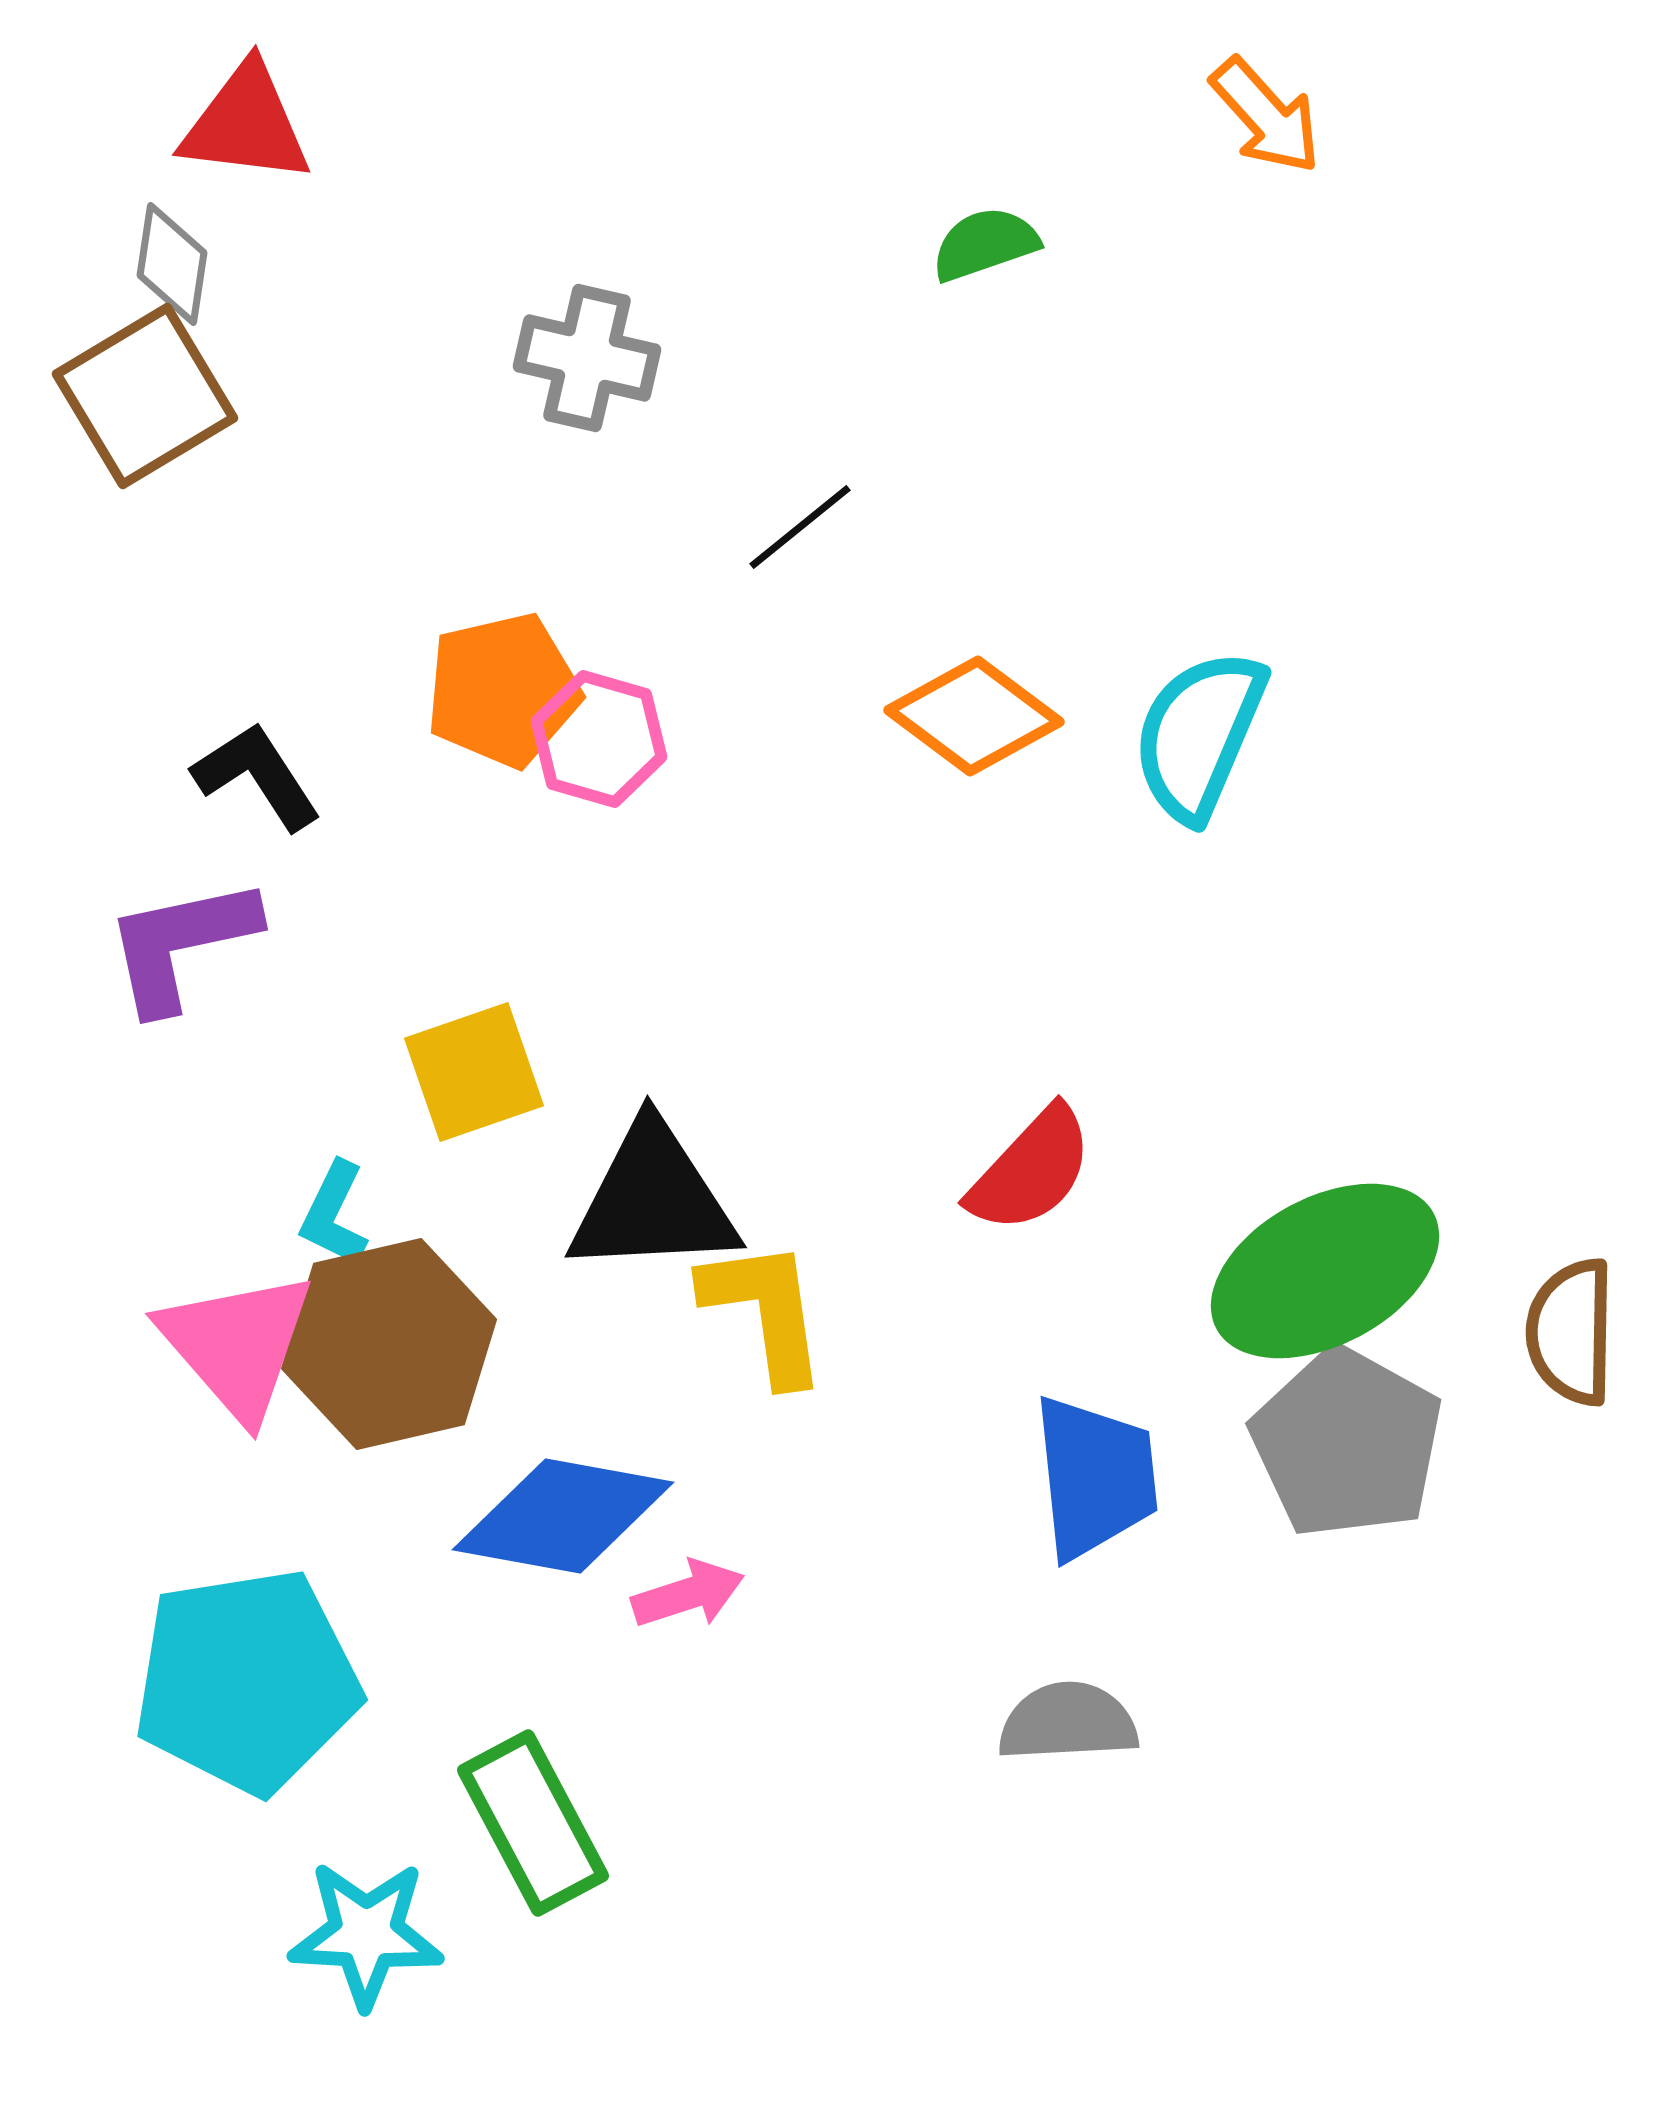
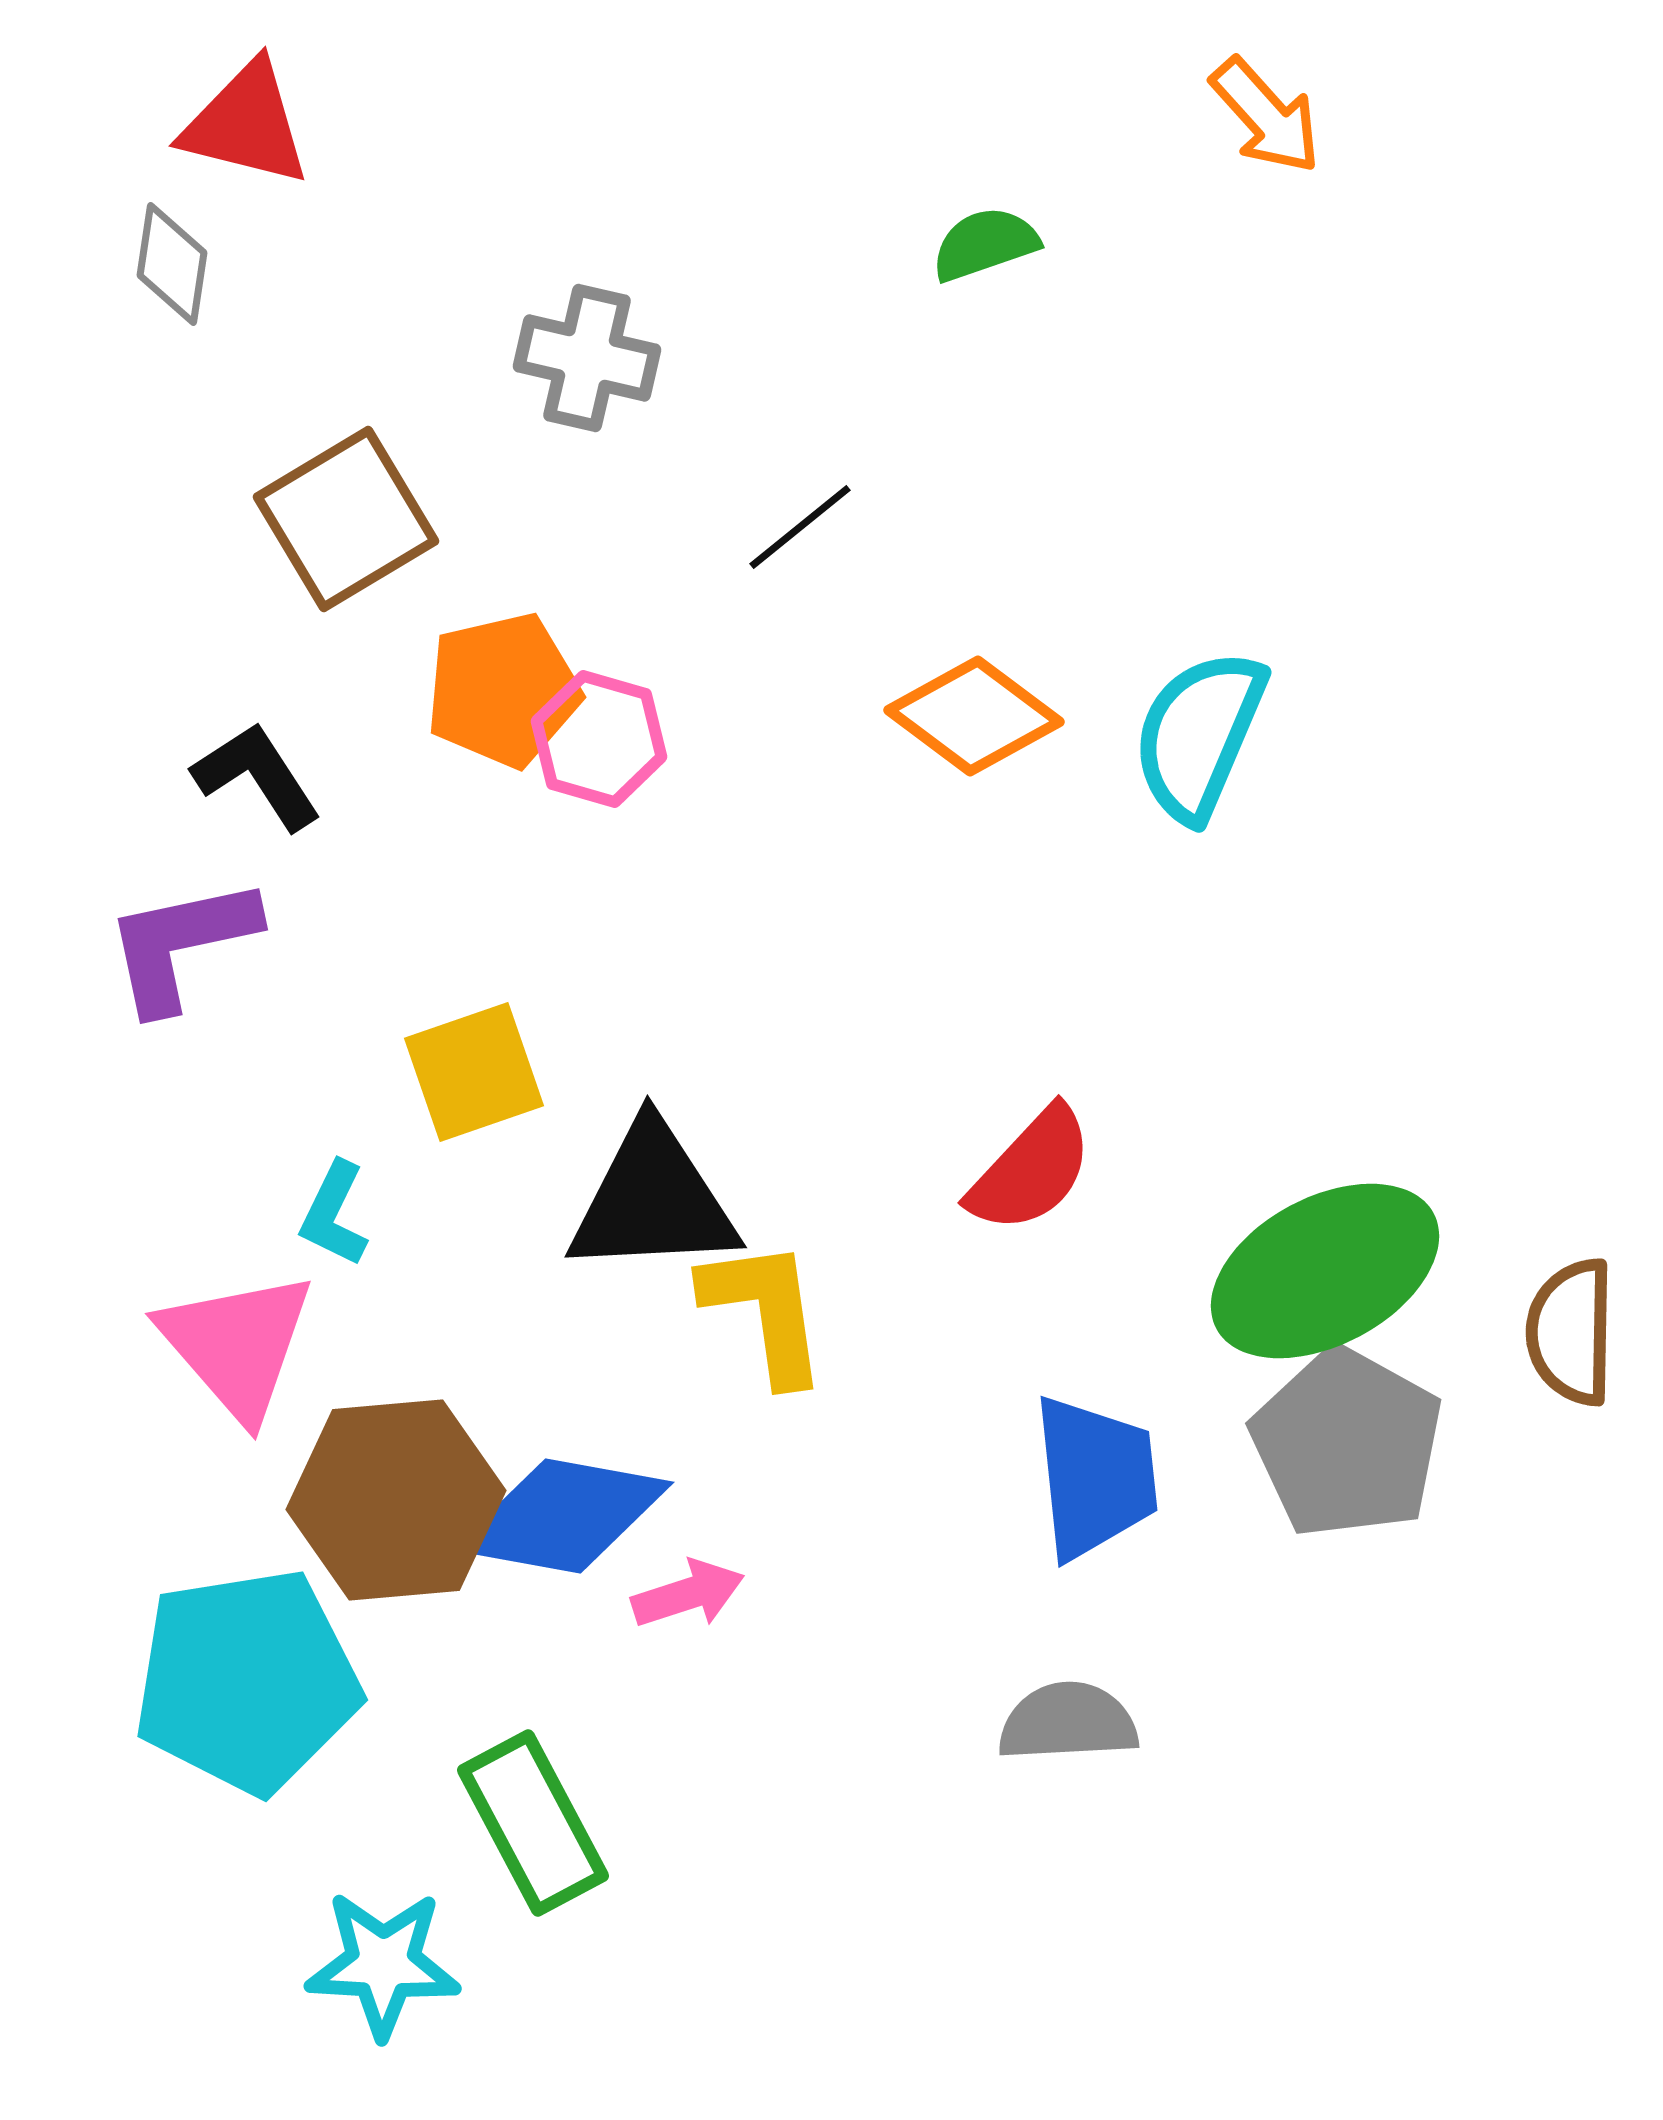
red triangle: rotated 7 degrees clockwise
brown square: moved 201 px right, 123 px down
brown hexagon: moved 7 px right, 156 px down; rotated 8 degrees clockwise
cyan star: moved 17 px right, 30 px down
